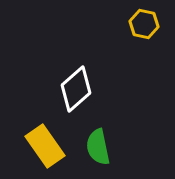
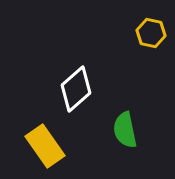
yellow hexagon: moved 7 px right, 9 px down
green semicircle: moved 27 px right, 17 px up
